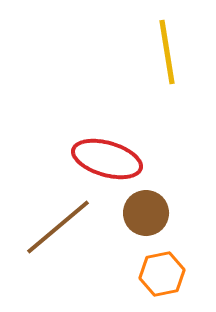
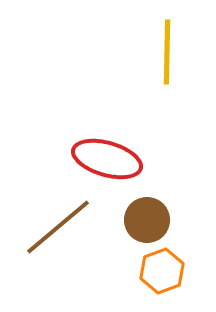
yellow line: rotated 10 degrees clockwise
brown circle: moved 1 px right, 7 px down
orange hexagon: moved 3 px up; rotated 9 degrees counterclockwise
